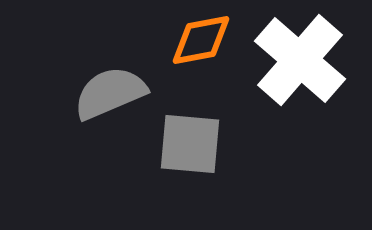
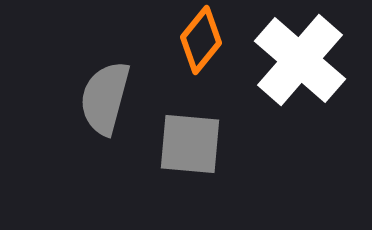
orange diamond: rotated 40 degrees counterclockwise
gray semicircle: moved 5 px left, 5 px down; rotated 52 degrees counterclockwise
